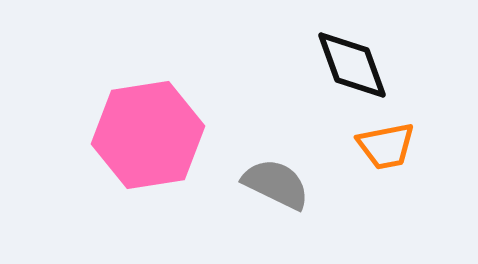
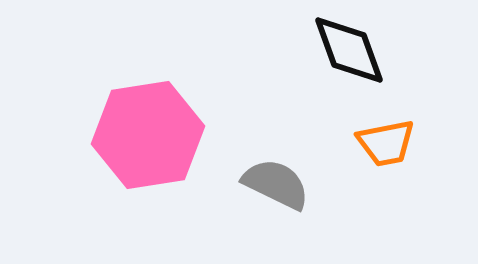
black diamond: moved 3 px left, 15 px up
orange trapezoid: moved 3 px up
